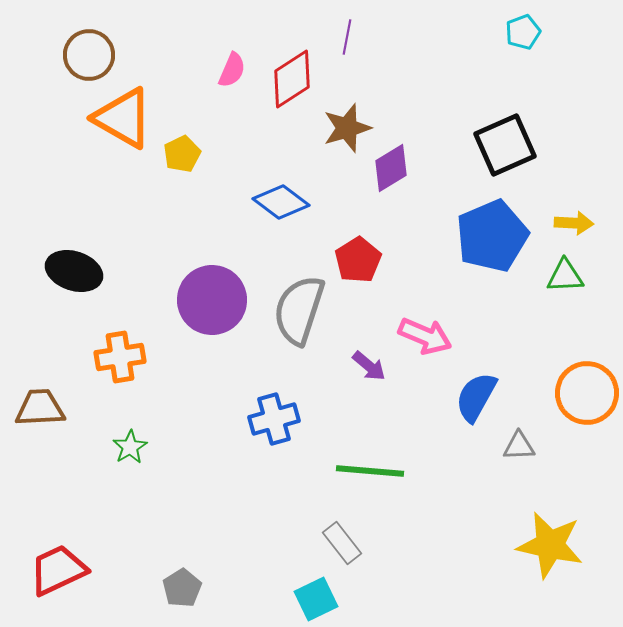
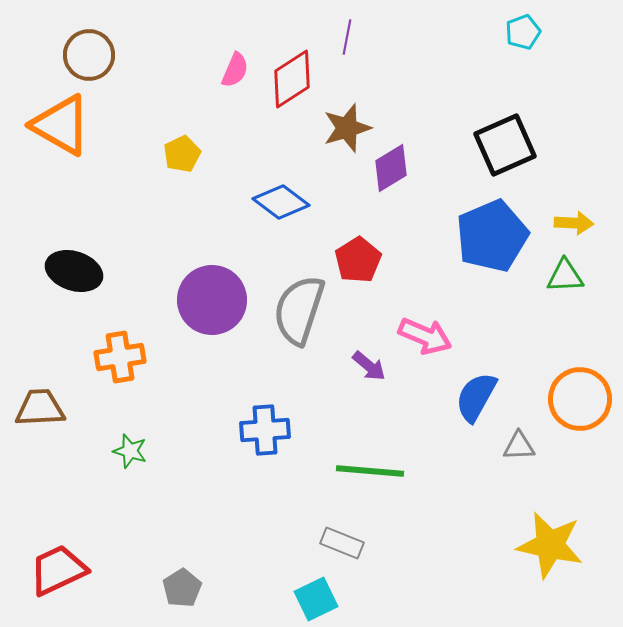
pink semicircle: moved 3 px right
orange triangle: moved 62 px left, 7 px down
orange circle: moved 7 px left, 6 px down
blue cross: moved 9 px left, 11 px down; rotated 12 degrees clockwise
green star: moved 4 px down; rotated 24 degrees counterclockwise
gray rectangle: rotated 30 degrees counterclockwise
